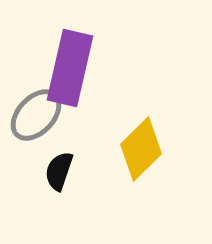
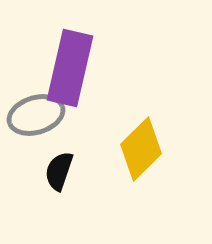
gray ellipse: rotated 30 degrees clockwise
